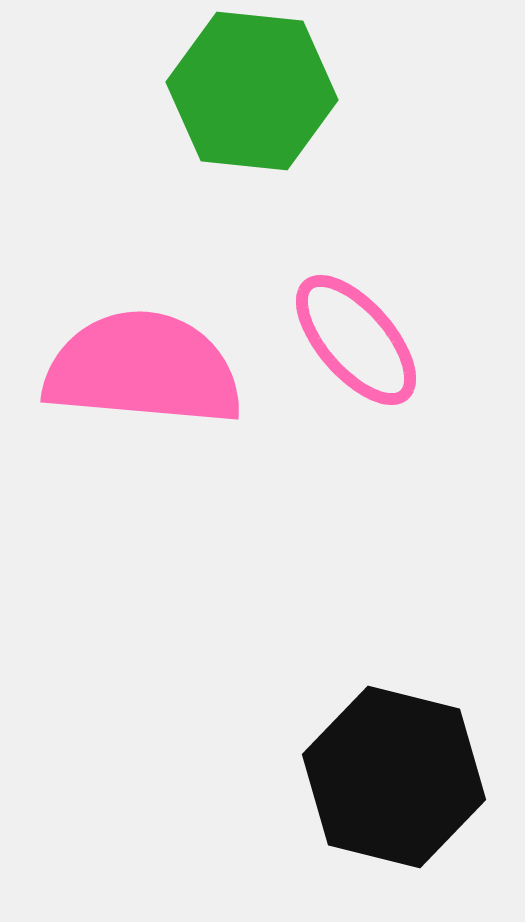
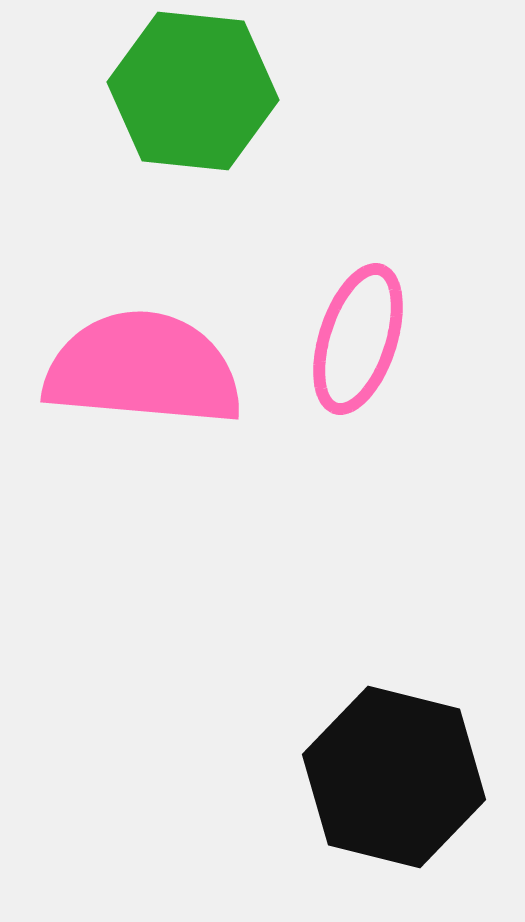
green hexagon: moved 59 px left
pink ellipse: moved 2 px right, 1 px up; rotated 59 degrees clockwise
